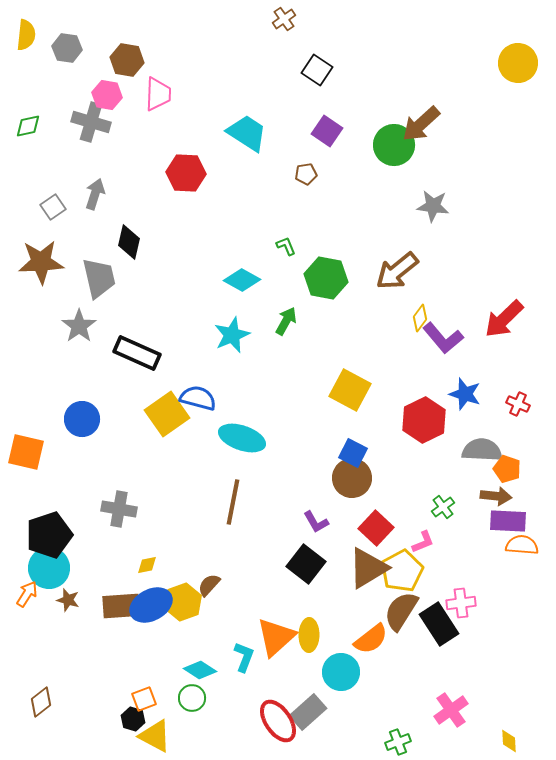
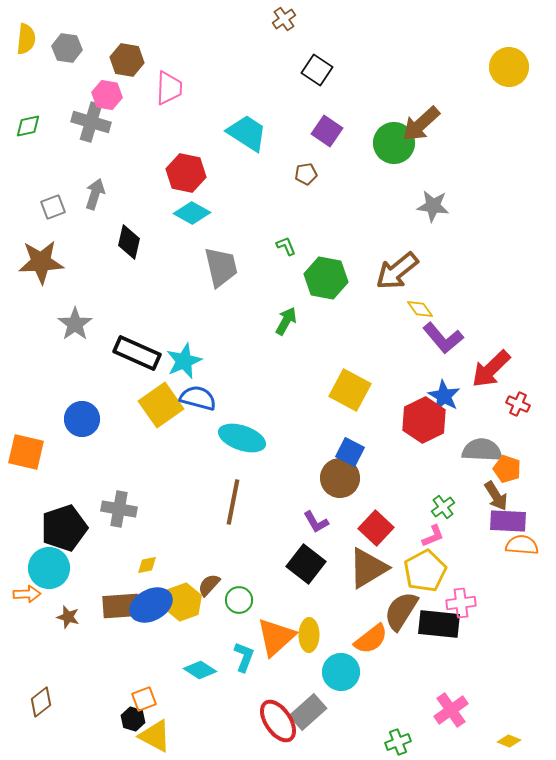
yellow semicircle at (26, 35): moved 4 px down
yellow circle at (518, 63): moved 9 px left, 4 px down
pink trapezoid at (158, 94): moved 11 px right, 6 px up
green circle at (394, 145): moved 2 px up
red hexagon at (186, 173): rotated 9 degrees clockwise
gray square at (53, 207): rotated 15 degrees clockwise
gray trapezoid at (99, 278): moved 122 px right, 11 px up
cyan diamond at (242, 280): moved 50 px left, 67 px up
yellow diamond at (420, 318): moved 9 px up; rotated 72 degrees counterclockwise
red arrow at (504, 319): moved 13 px left, 50 px down
gray star at (79, 326): moved 4 px left, 2 px up
cyan star at (232, 335): moved 48 px left, 26 px down
blue star at (465, 394): moved 21 px left, 2 px down; rotated 12 degrees clockwise
yellow square at (167, 414): moved 6 px left, 9 px up
blue square at (353, 453): moved 3 px left, 1 px up
brown circle at (352, 478): moved 12 px left
brown arrow at (496, 496): rotated 52 degrees clockwise
black pentagon at (49, 535): moved 15 px right, 7 px up
pink L-shape at (423, 542): moved 10 px right, 6 px up
yellow pentagon at (402, 571): moved 23 px right
orange arrow at (27, 594): rotated 56 degrees clockwise
brown star at (68, 600): moved 17 px down
black rectangle at (439, 624): rotated 51 degrees counterclockwise
green circle at (192, 698): moved 47 px right, 98 px up
yellow diamond at (509, 741): rotated 65 degrees counterclockwise
